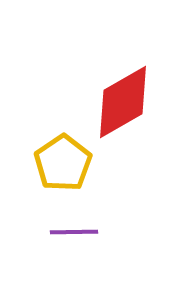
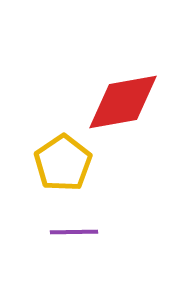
red diamond: rotated 20 degrees clockwise
